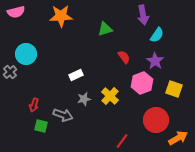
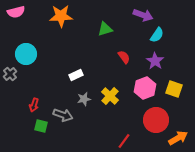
purple arrow: rotated 60 degrees counterclockwise
gray cross: moved 2 px down
pink hexagon: moved 3 px right, 5 px down
red line: moved 2 px right
